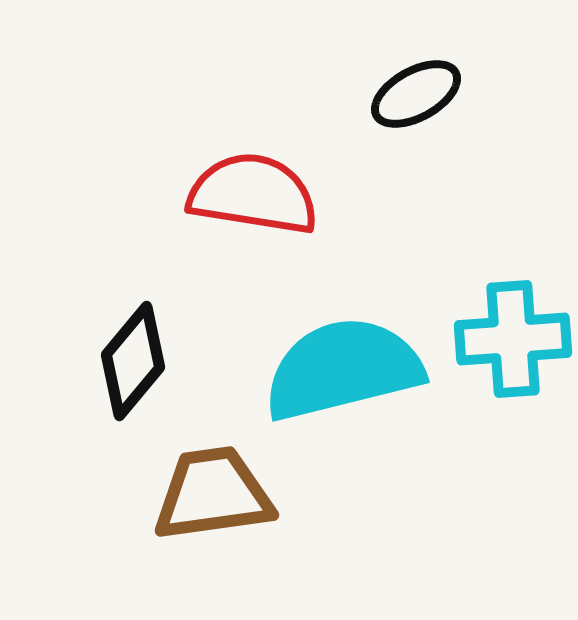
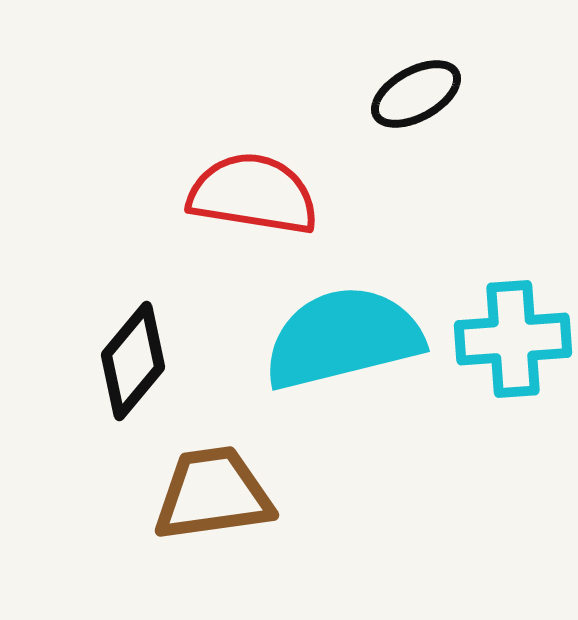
cyan semicircle: moved 31 px up
